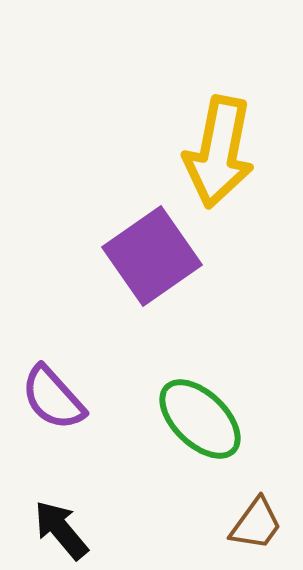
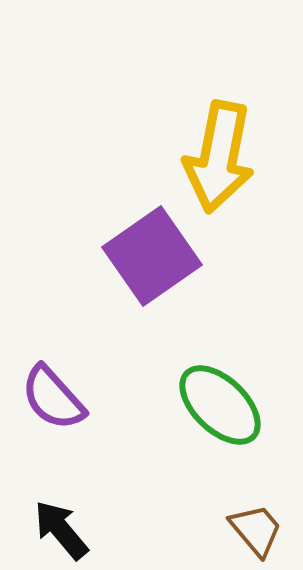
yellow arrow: moved 5 px down
green ellipse: moved 20 px right, 14 px up
brown trapezoid: moved 6 px down; rotated 76 degrees counterclockwise
